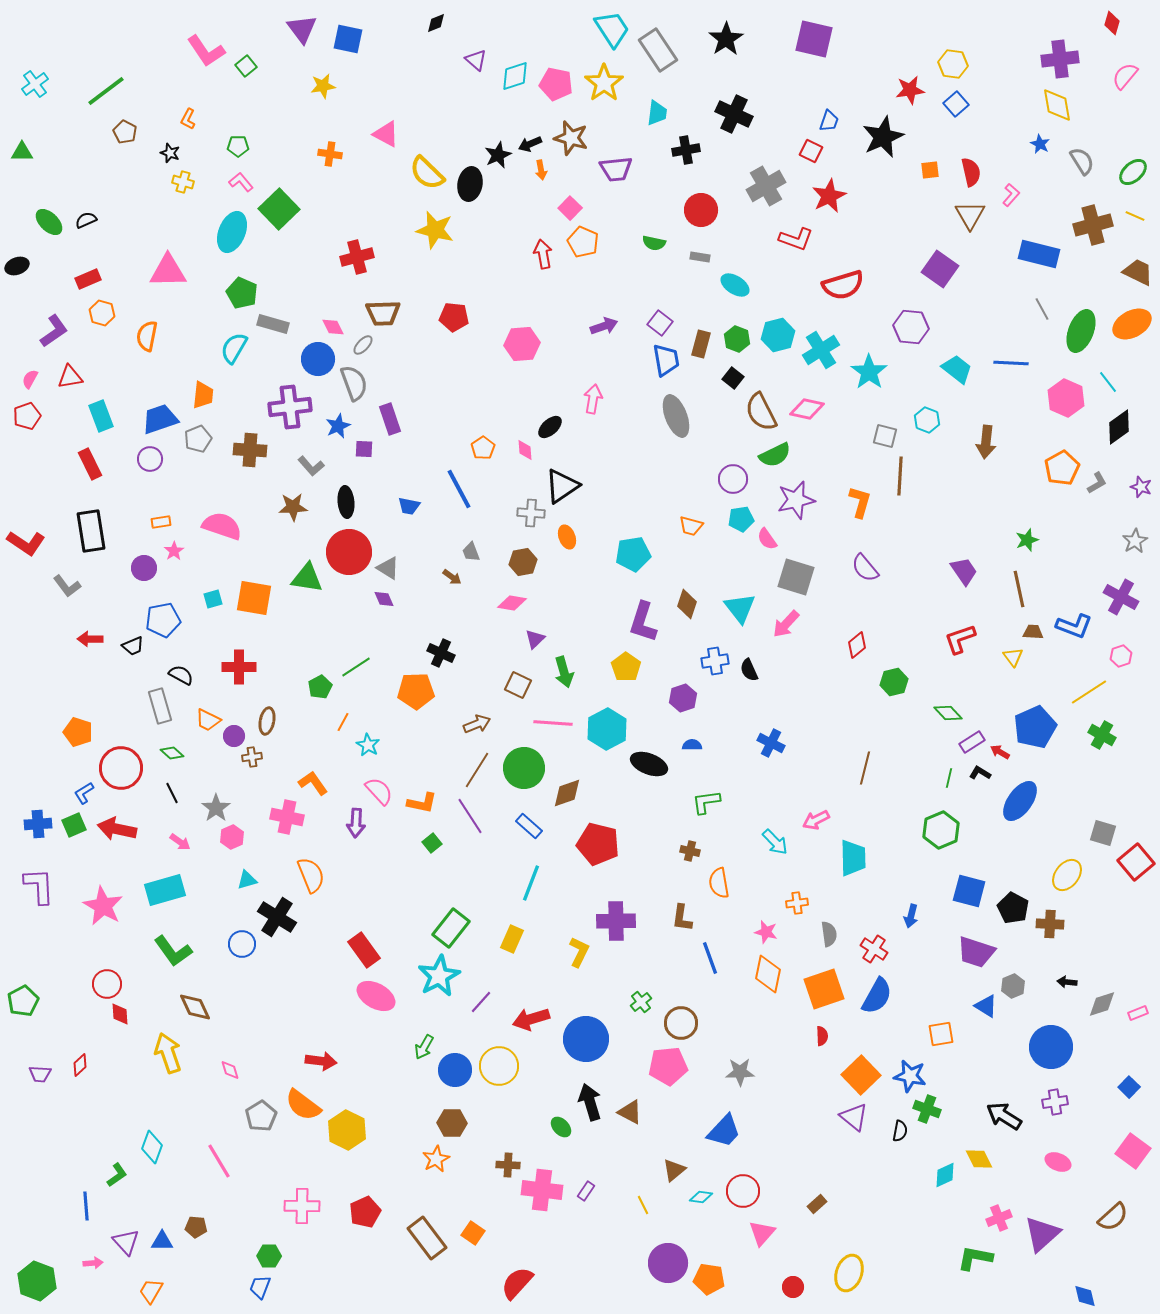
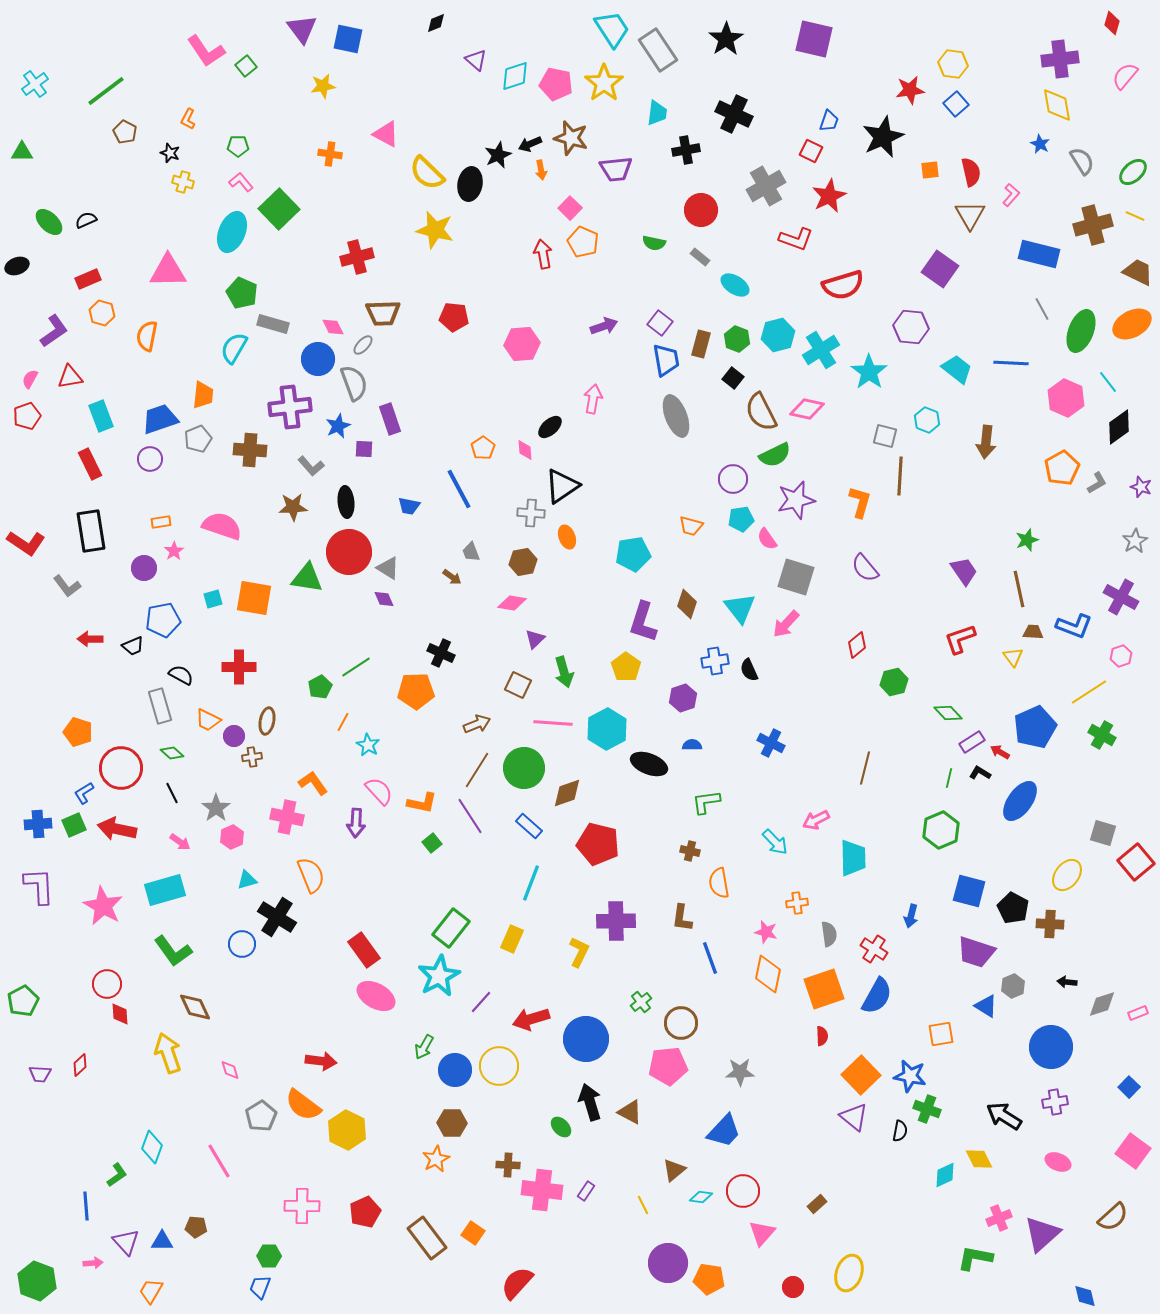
gray rectangle at (700, 257): rotated 30 degrees clockwise
